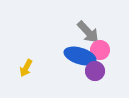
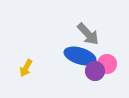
gray arrow: moved 2 px down
pink circle: moved 7 px right, 14 px down
